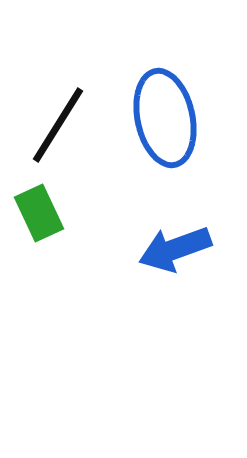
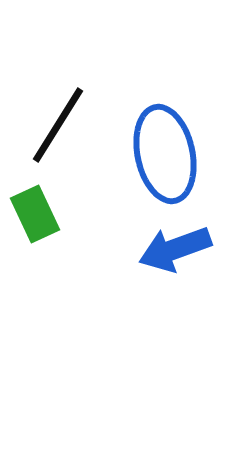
blue ellipse: moved 36 px down
green rectangle: moved 4 px left, 1 px down
